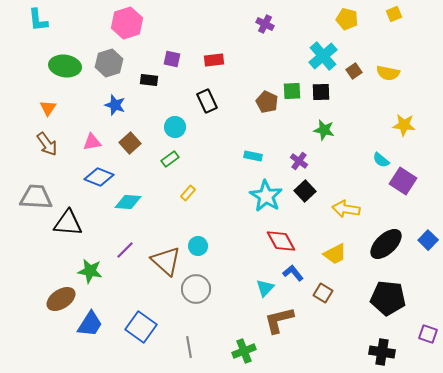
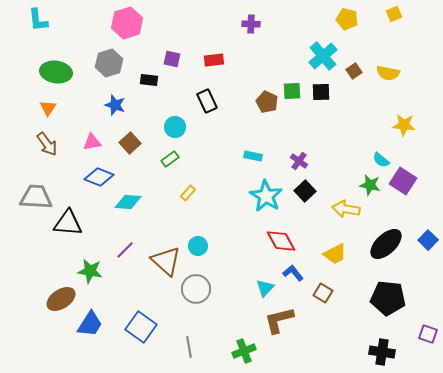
purple cross at (265, 24): moved 14 px left; rotated 24 degrees counterclockwise
green ellipse at (65, 66): moved 9 px left, 6 px down
green star at (324, 130): moved 46 px right, 55 px down
